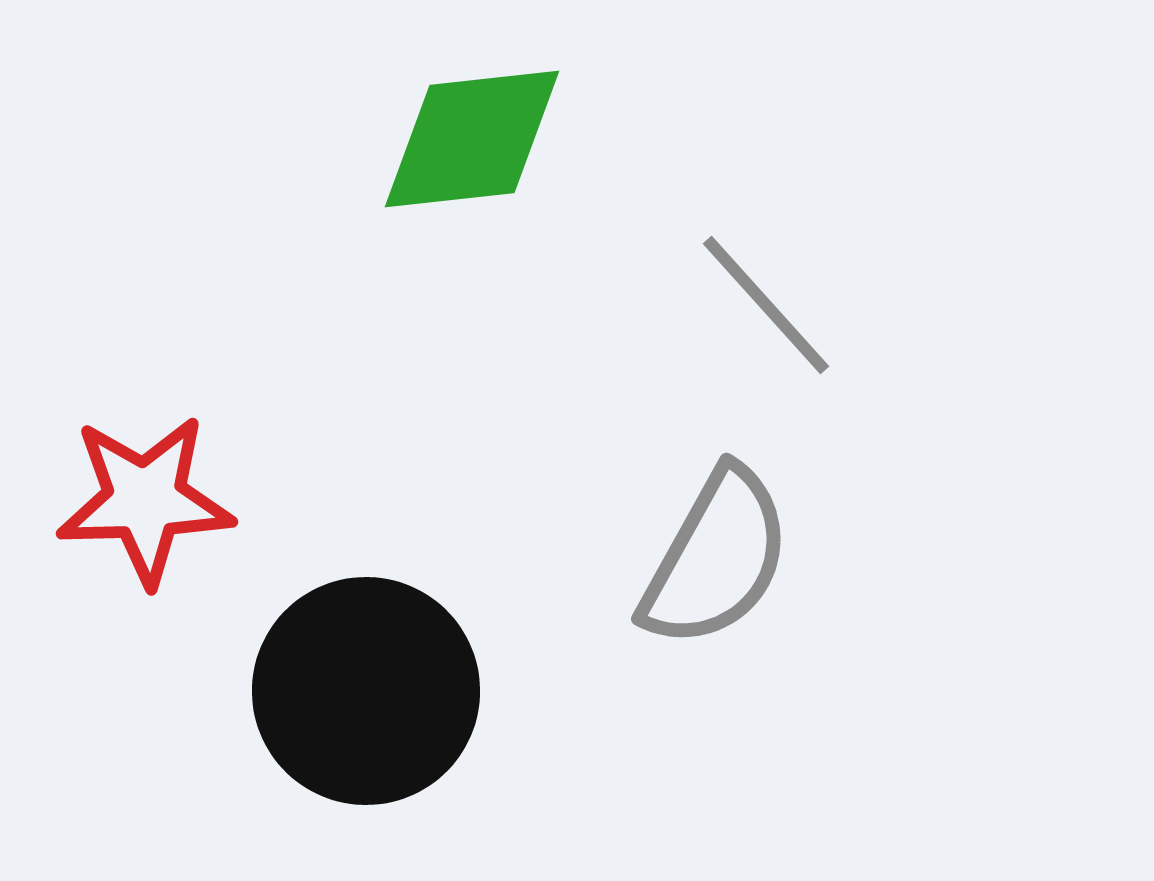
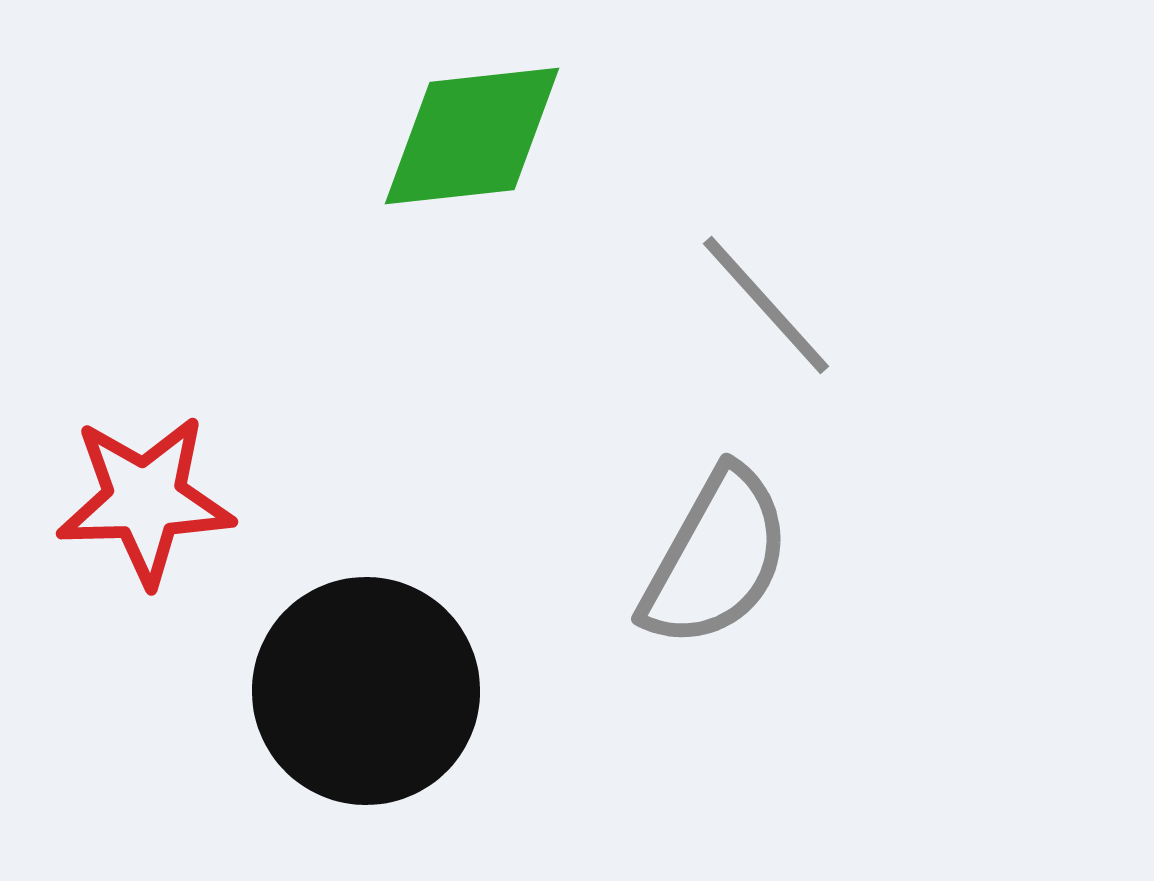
green diamond: moved 3 px up
